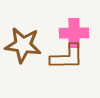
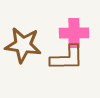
brown L-shape: moved 1 px down
